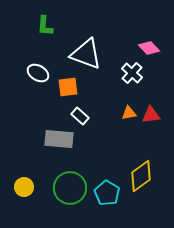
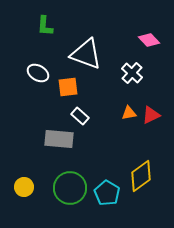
pink diamond: moved 8 px up
red triangle: rotated 18 degrees counterclockwise
